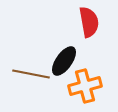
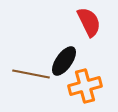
red semicircle: rotated 16 degrees counterclockwise
